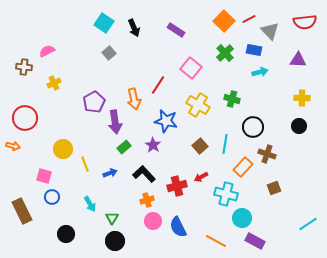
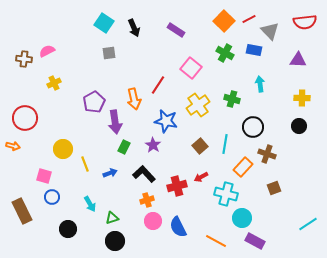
gray square at (109, 53): rotated 32 degrees clockwise
green cross at (225, 53): rotated 18 degrees counterclockwise
brown cross at (24, 67): moved 8 px up
cyan arrow at (260, 72): moved 12 px down; rotated 84 degrees counterclockwise
yellow cross at (198, 105): rotated 25 degrees clockwise
green rectangle at (124, 147): rotated 24 degrees counterclockwise
green triangle at (112, 218): rotated 40 degrees clockwise
black circle at (66, 234): moved 2 px right, 5 px up
